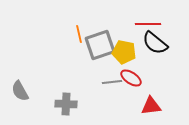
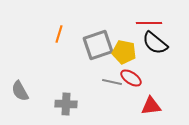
red line: moved 1 px right, 1 px up
orange line: moved 20 px left; rotated 30 degrees clockwise
gray square: moved 2 px left
gray line: rotated 18 degrees clockwise
